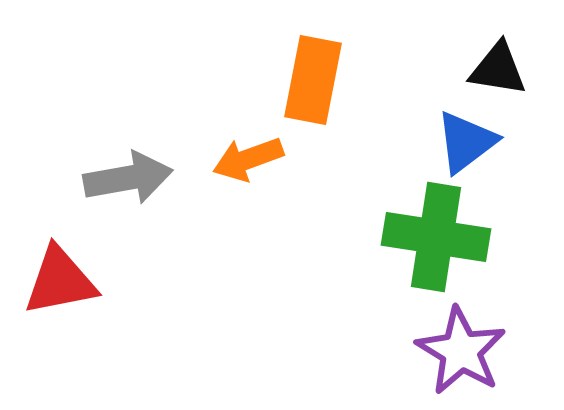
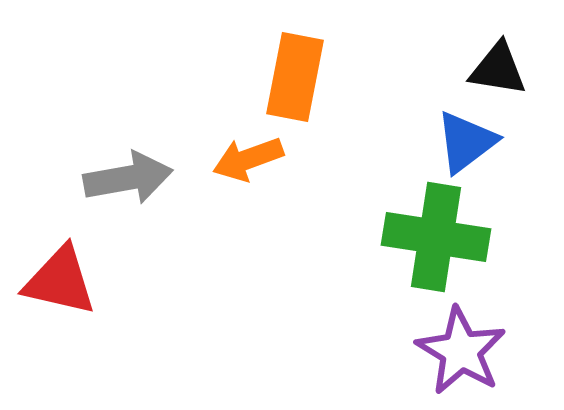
orange rectangle: moved 18 px left, 3 px up
red triangle: rotated 24 degrees clockwise
